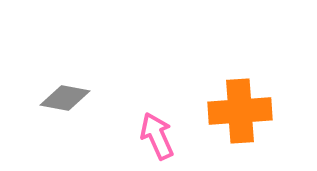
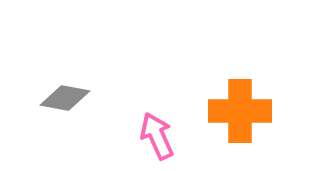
orange cross: rotated 4 degrees clockwise
